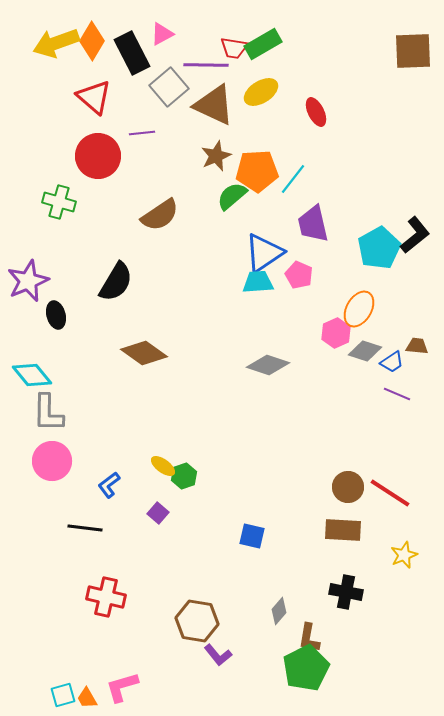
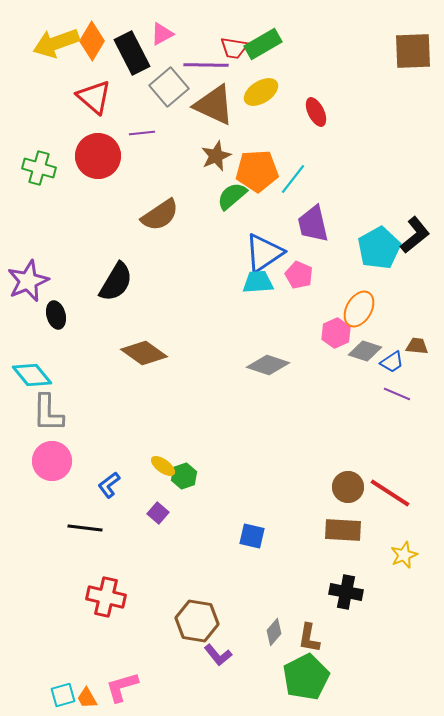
green cross at (59, 202): moved 20 px left, 34 px up
gray diamond at (279, 611): moved 5 px left, 21 px down
green pentagon at (306, 668): moved 9 px down
